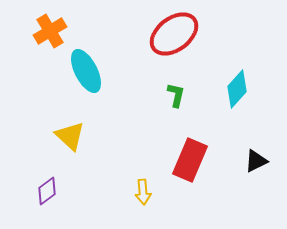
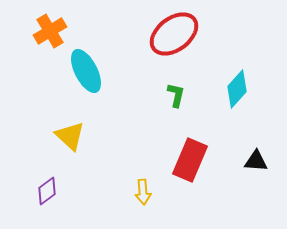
black triangle: rotated 30 degrees clockwise
